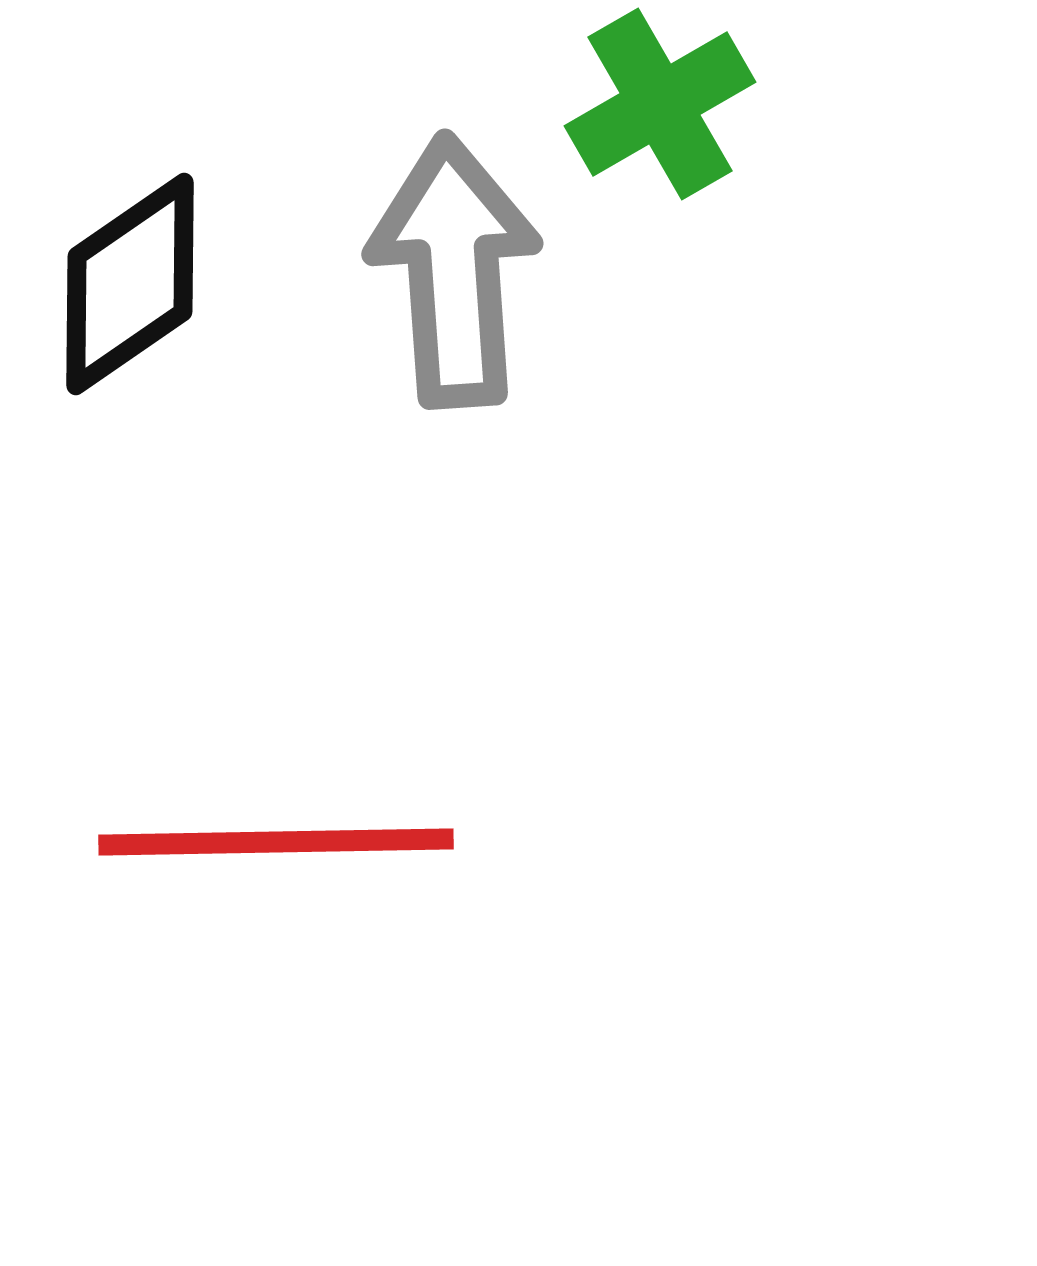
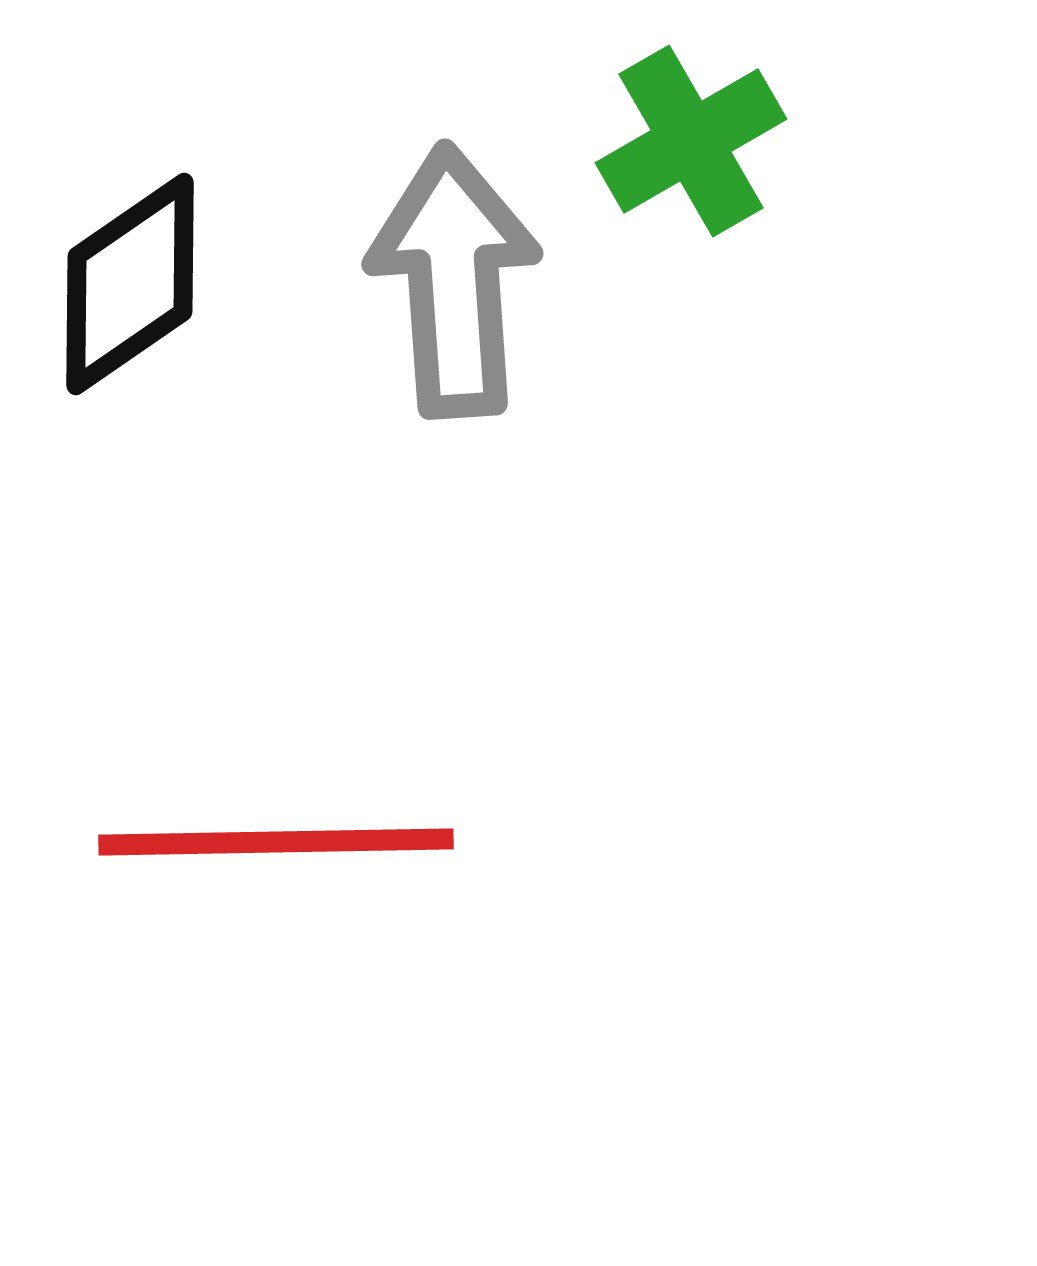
green cross: moved 31 px right, 37 px down
gray arrow: moved 10 px down
